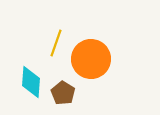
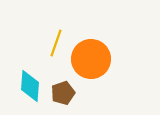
cyan diamond: moved 1 px left, 4 px down
brown pentagon: rotated 20 degrees clockwise
